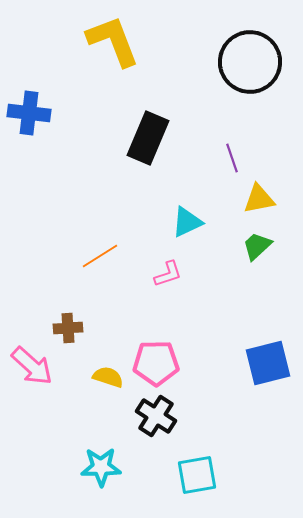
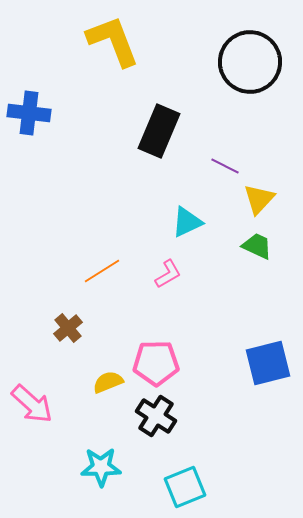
black rectangle: moved 11 px right, 7 px up
purple line: moved 7 px left, 8 px down; rotated 44 degrees counterclockwise
yellow triangle: rotated 36 degrees counterclockwise
green trapezoid: rotated 68 degrees clockwise
orange line: moved 2 px right, 15 px down
pink L-shape: rotated 12 degrees counterclockwise
brown cross: rotated 36 degrees counterclockwise
pink arrow: moved 38 px down
yellow semicircle: moved 5 px down; rotated 40 degrees counterclockwise
cyan square: moved 12 px left, 12 px down; rotated 12 degrees counterclockwise
